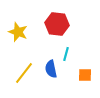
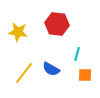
yellow star: rotated 12 degrees counterclockwise
cyan line: moved 11 px right
blue semicircle: rotated 48 degrees counterclockwise
